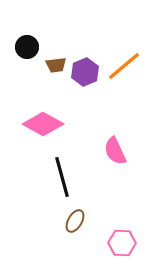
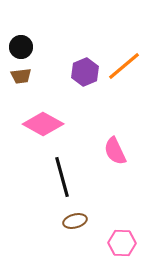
black circle: moved 6 px left
brown trapezoid: moved 35 px left, 11 px down
brown ellipse: rotated 45 degrees clockwise
